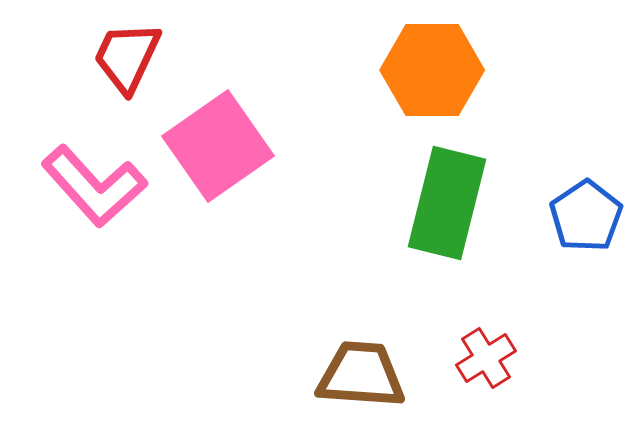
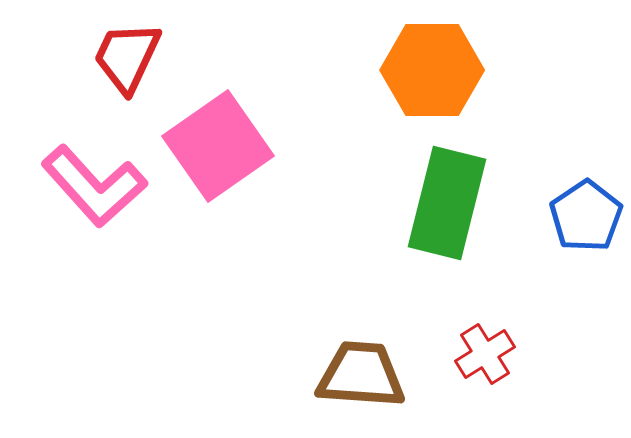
red cross: moved 1 px left, 4 px up
